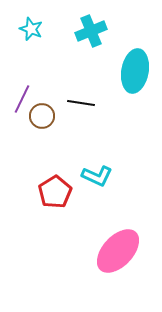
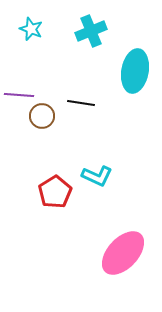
purple line: moved 3 px left, 4 px up; rotated 68 degrees clockwise
pink ellipse: moved 5 px right, 2 px down
